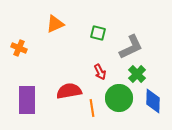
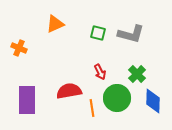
gray L-shape: moved 13 px up; rotated 40 degrees clockwise
green circle: moved 2 px left
